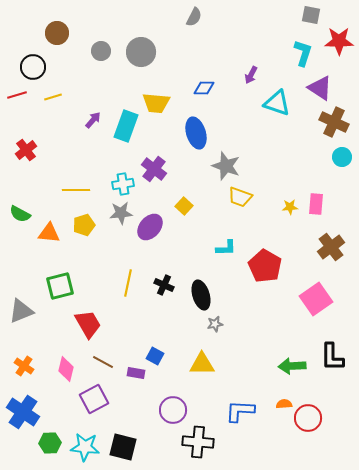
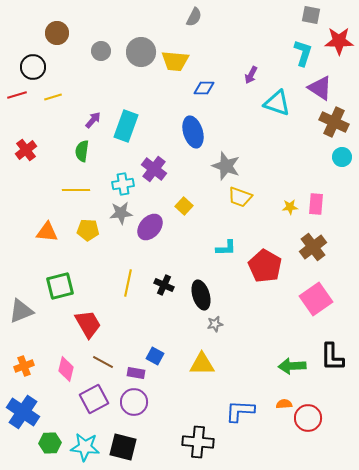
yellow trapezoid at (156, 103): moved 19 px right, 42 px up
blue ellipse at (196, 133): moved 3 px left, 1 px up
green semicircle at (20, 214): moved 62 px right, 63 px up; rotated 70 degrees clockwise
yellow pentagon at (84, 225): moved 4 px right, 5 px down; rotated 20 degrees clockwise
orange triangle at (49, 233): moved 2 px left, 1 px up
brown cross at (331, 247): moved 18 px left
orange cross at (24, 366): rotated 36 degrees clockwise
purple circle at (173, 410): moved 39 px left, 8 px up
